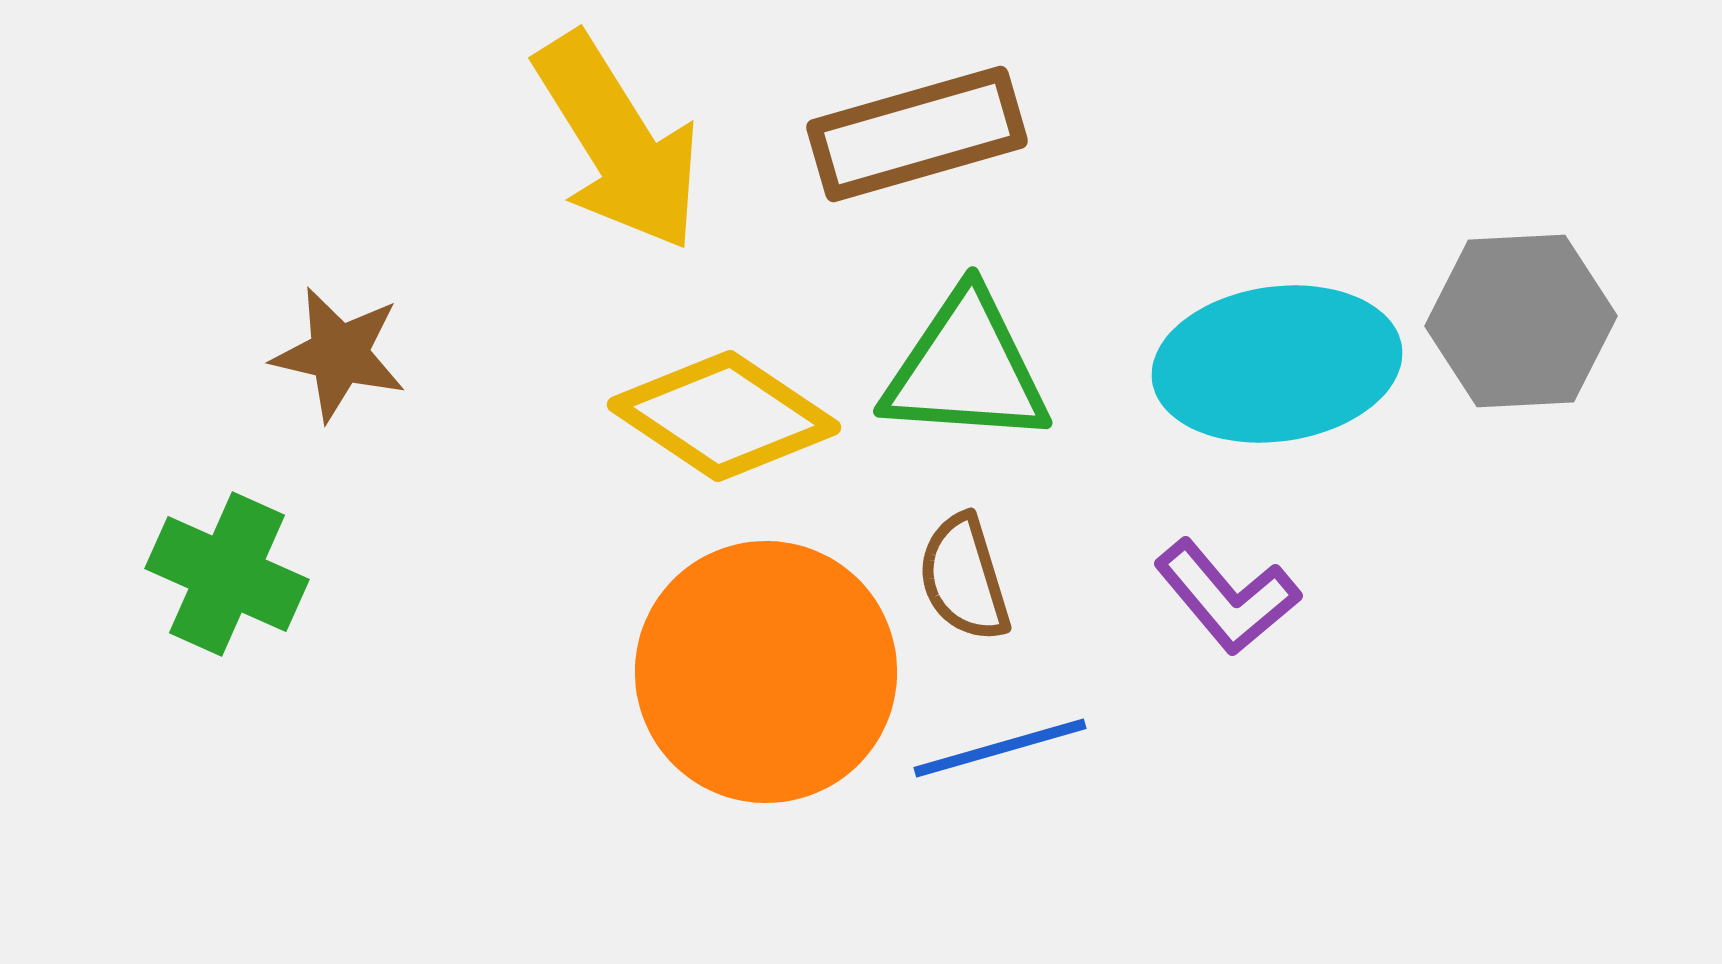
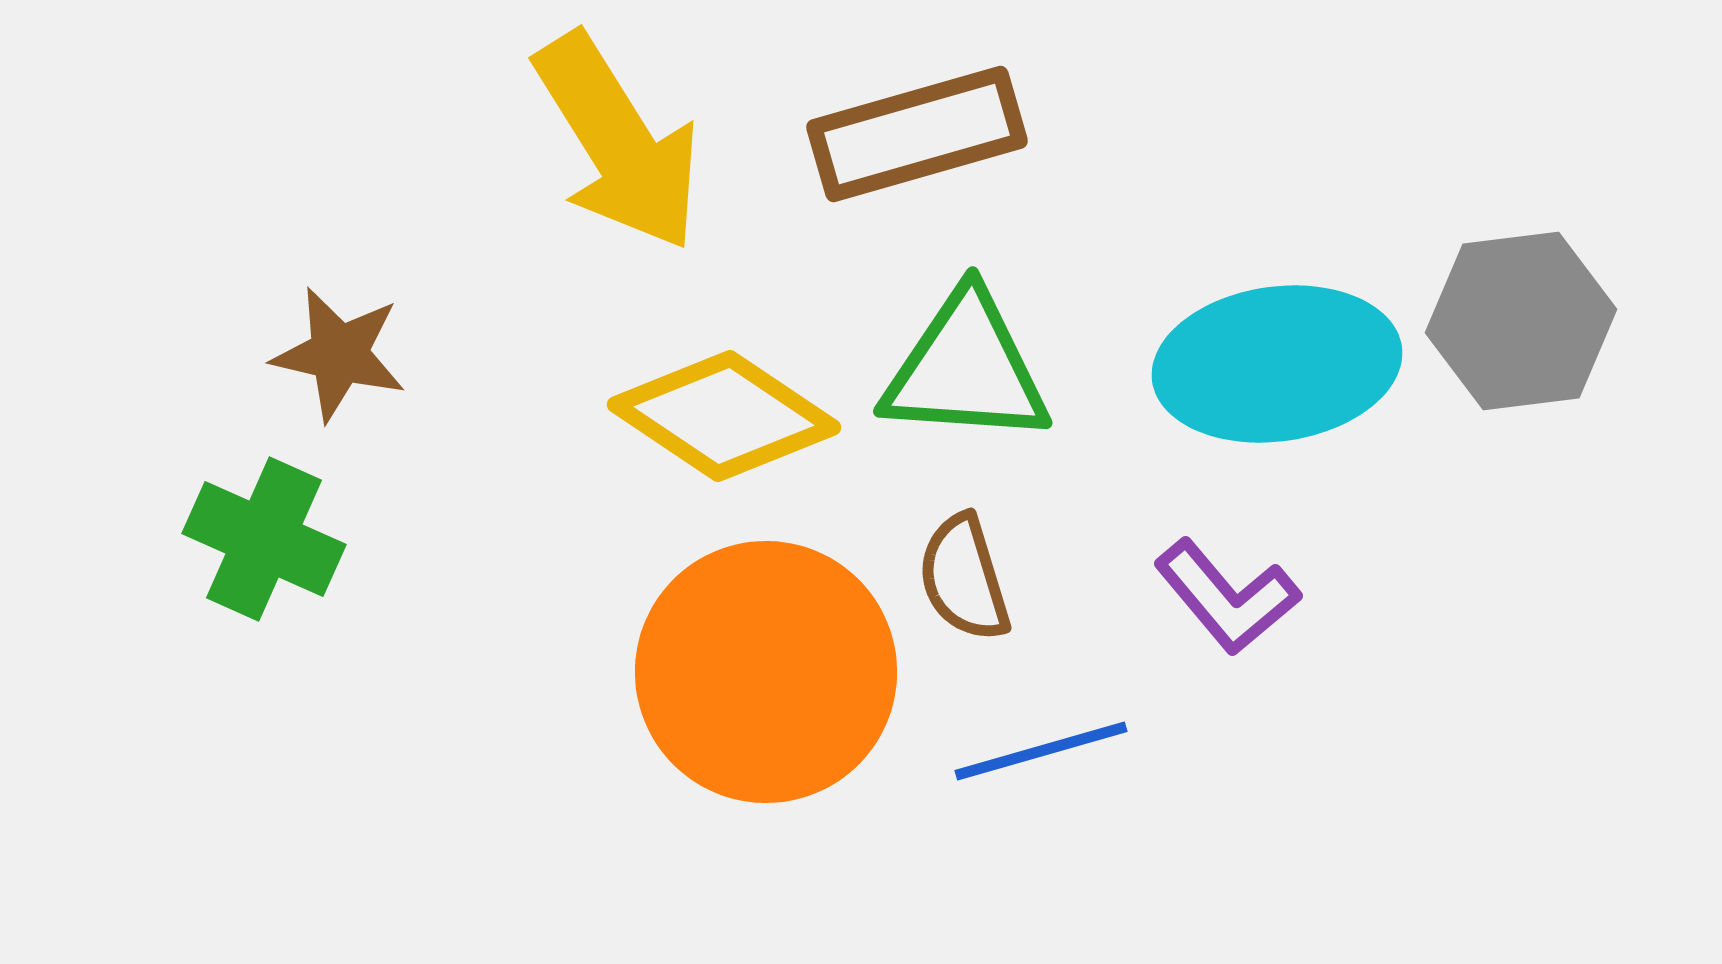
gray hexagon: rotated 4 degrees counterclockwise
green cross: moved 37 px right, 35 px up
blue line: moved 41 px right, 3 px down
